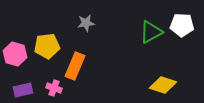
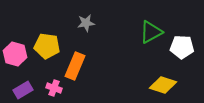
white pentagon: moved 22 px down
yellow pentagon: rotated 15 degrees clockwise
purple rectangle: rotated 18 degrees counterclockwise
